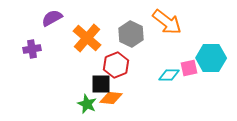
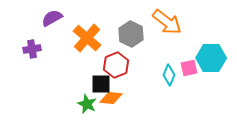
cyan diamond: rotated 70 degrees counterclockwise
